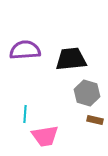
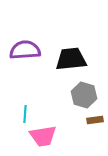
gray hexagon: moved 3 px left, 2 px down
brown rectangle: rotated 21 degrees counterclockwise
pink trapezoid: moved 2 px left
